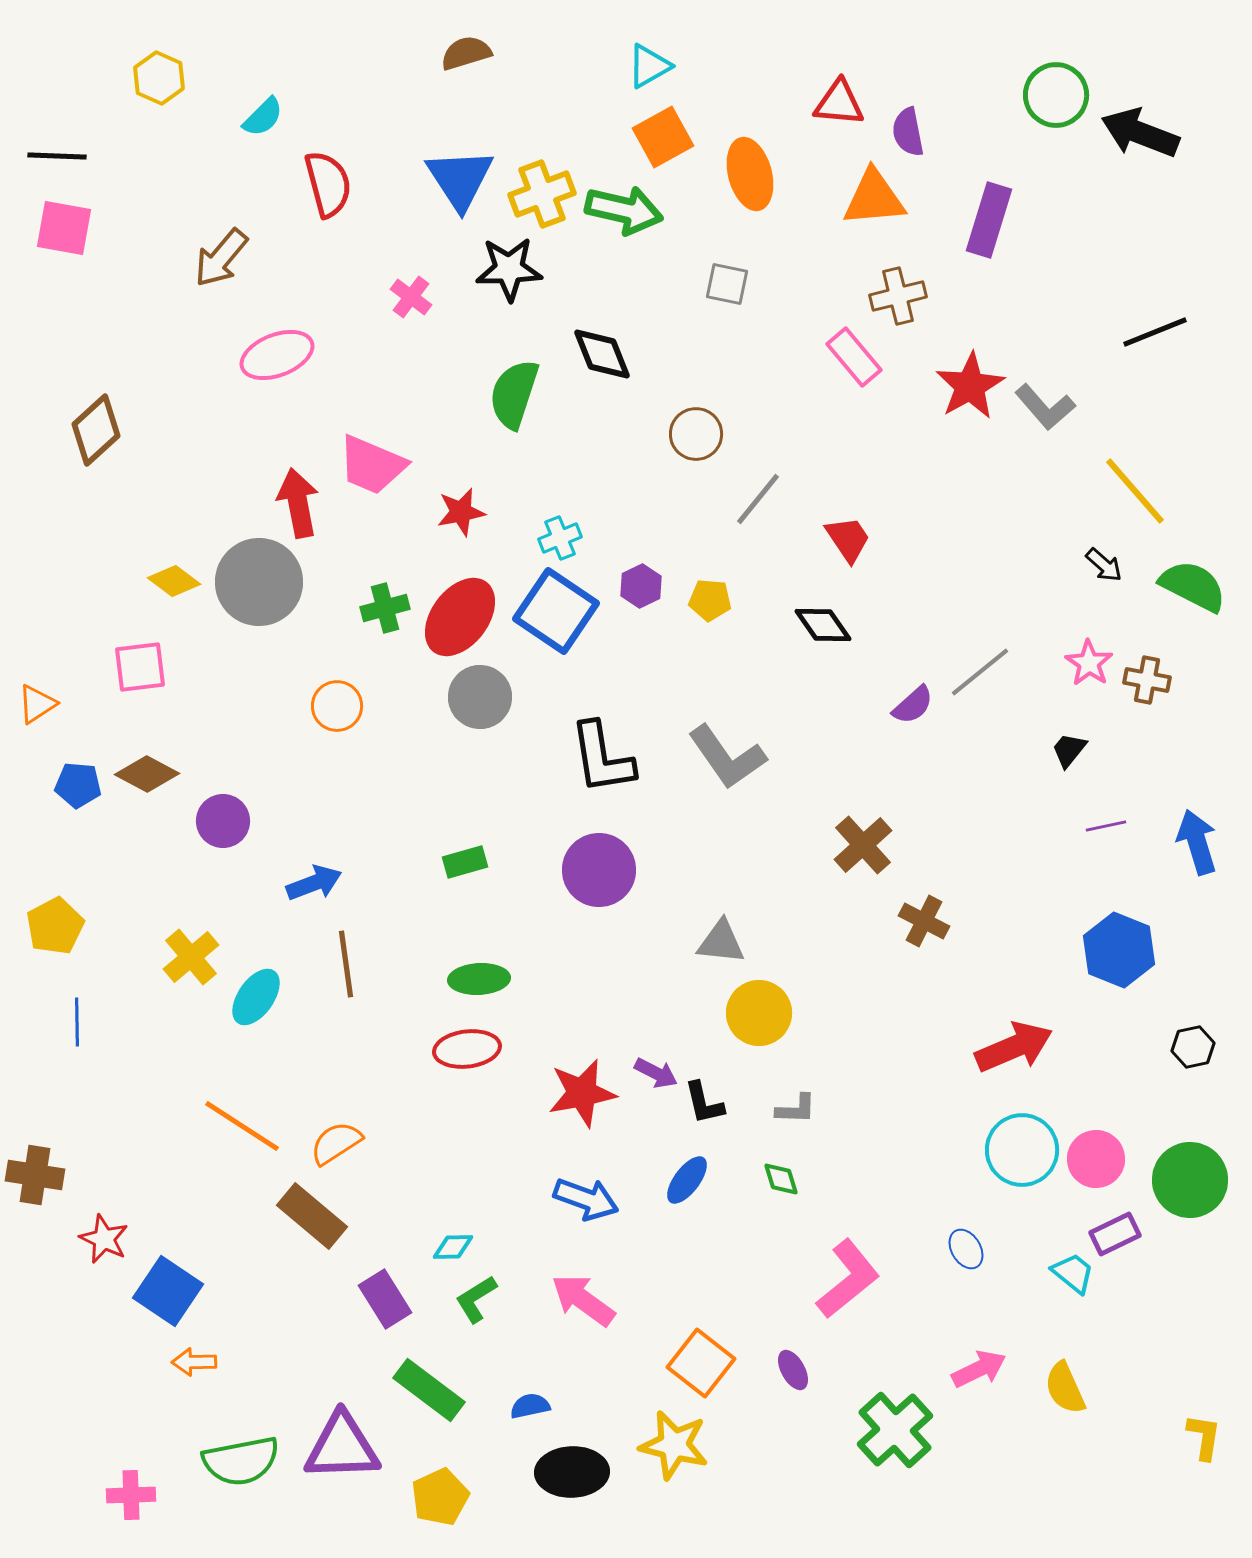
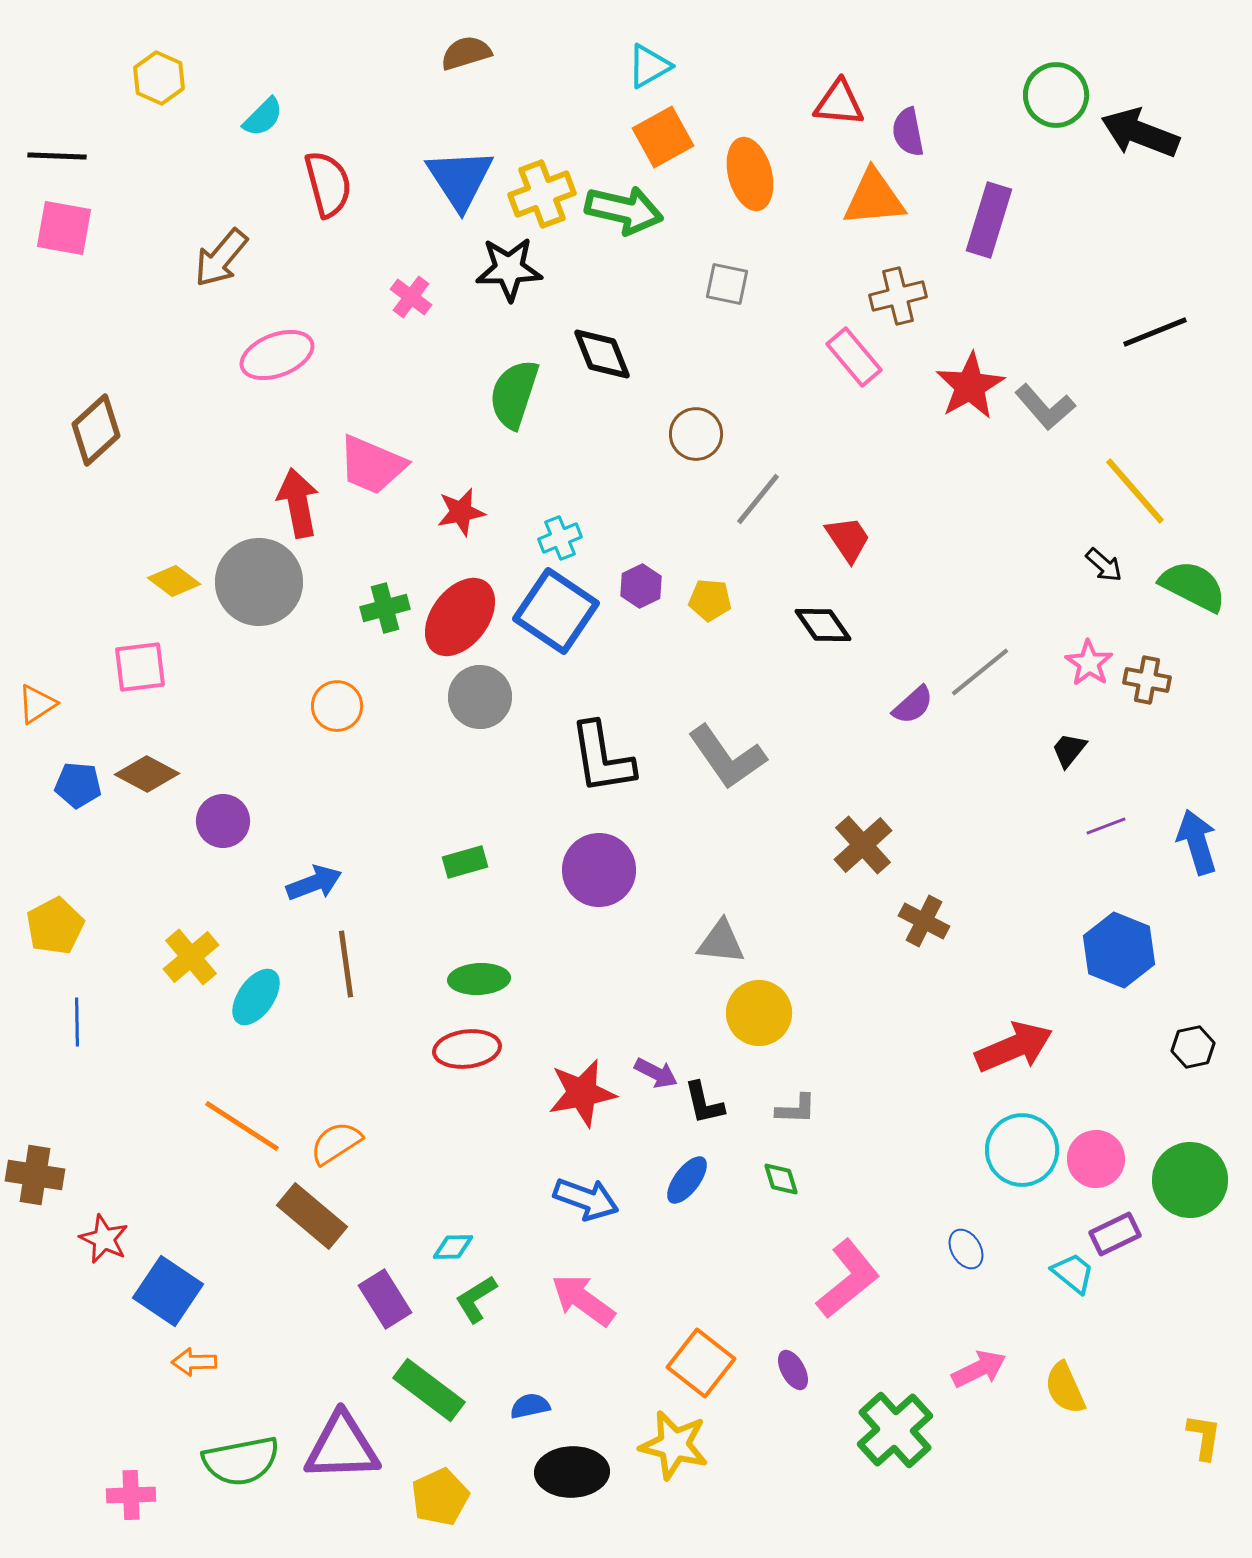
purple line at (1106, 826): rotated 9 degrees counterclockwise
